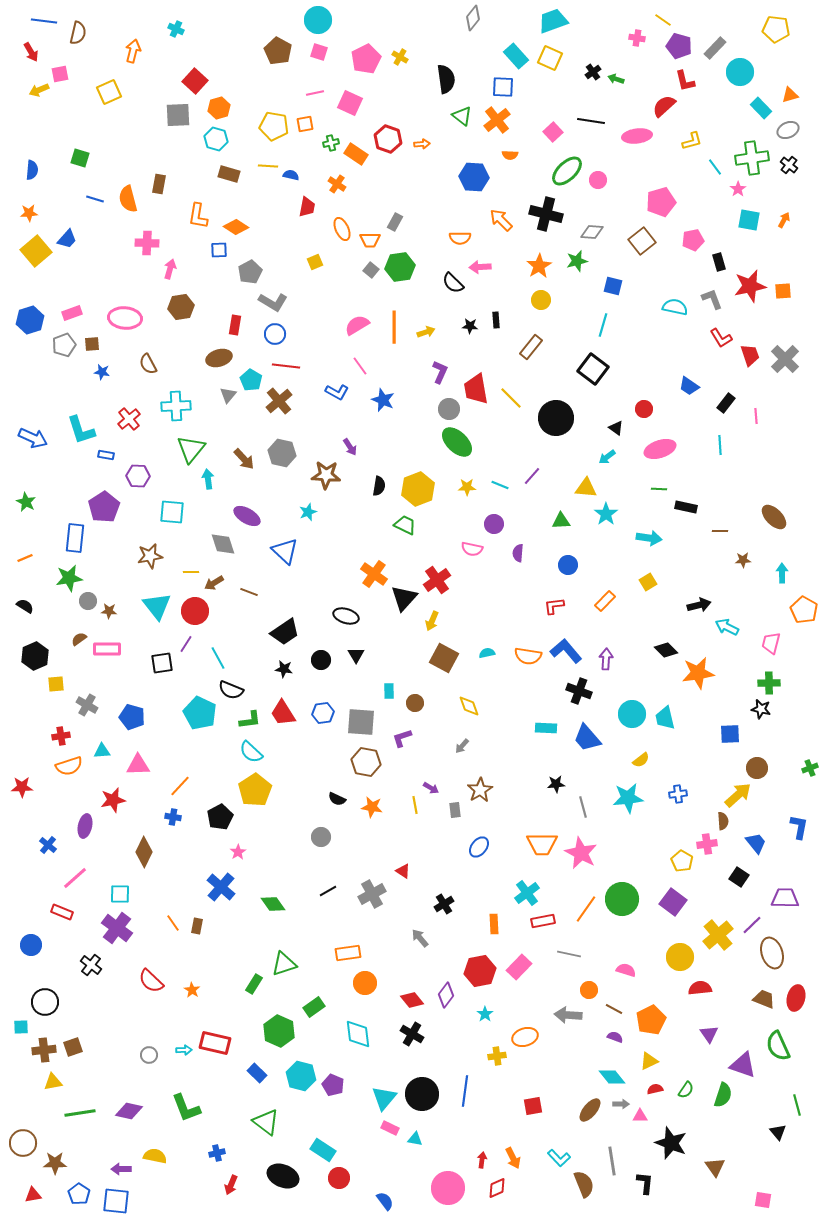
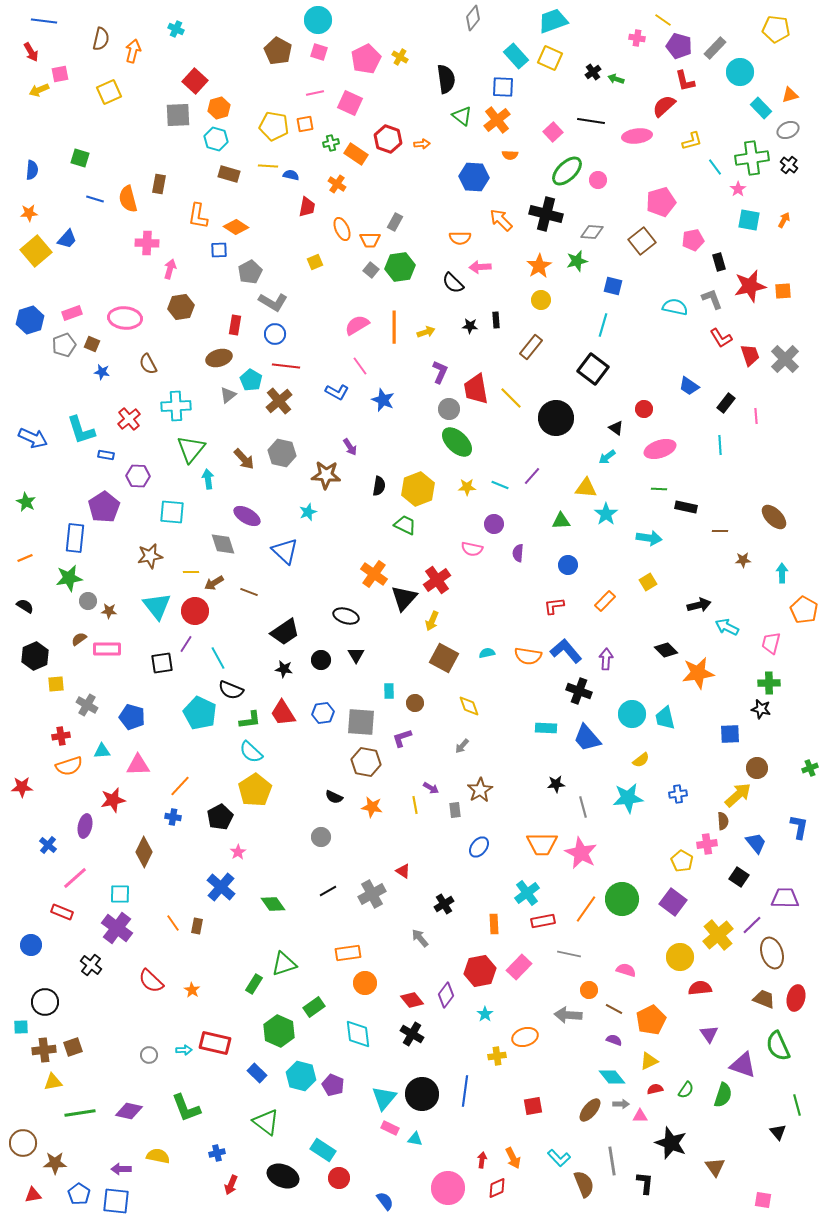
brown semicircle at (78, 33): moved 23 px right, 6 px down
brown square at (92, 344): rotated 28 degrees clockwise
gray triangle at (228, 395): rotated 12 degrees clockwise
black semicircle at (337, 799): moved 3 px left, 2 px up
purple semicircle at (615, 1037): moved 1 px left, 3 px down
yellow semicircle at (155, 1156): moved 3 px right
